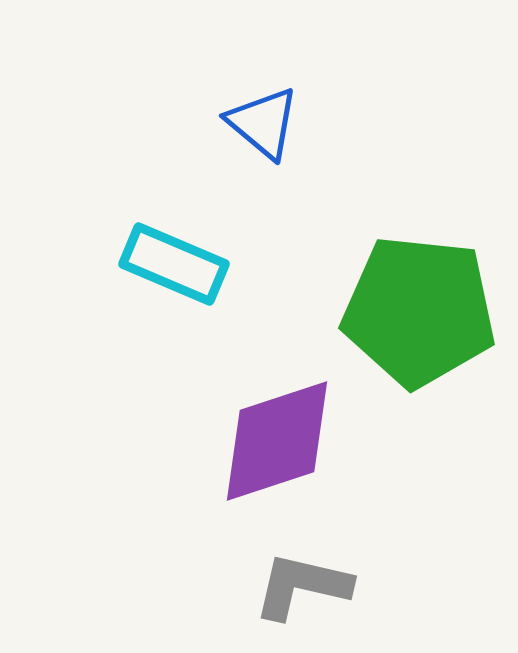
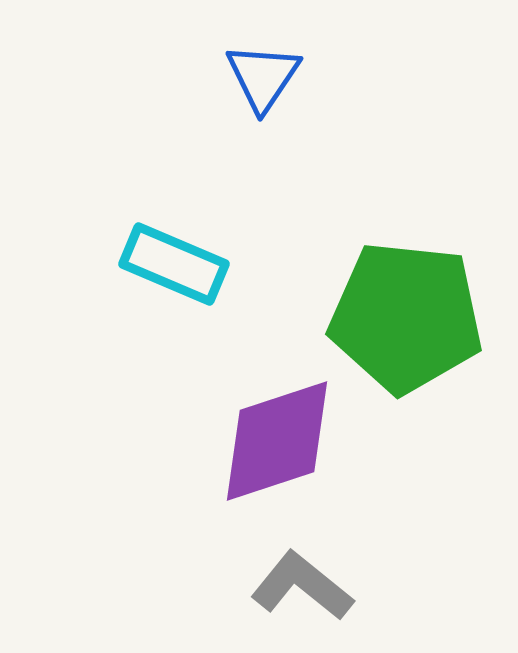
blue triangle: moved 46 px up; rotated 24 degrees clockwise
green pentagon: moved 13 px left, 6 px down
gray L-shape: rotated 26 degrees clockwise
